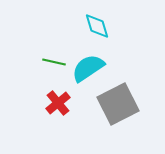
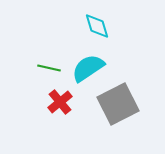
green line: moved 5 px left, 6 px down
red cross: moved 2 px right, 1 px up
